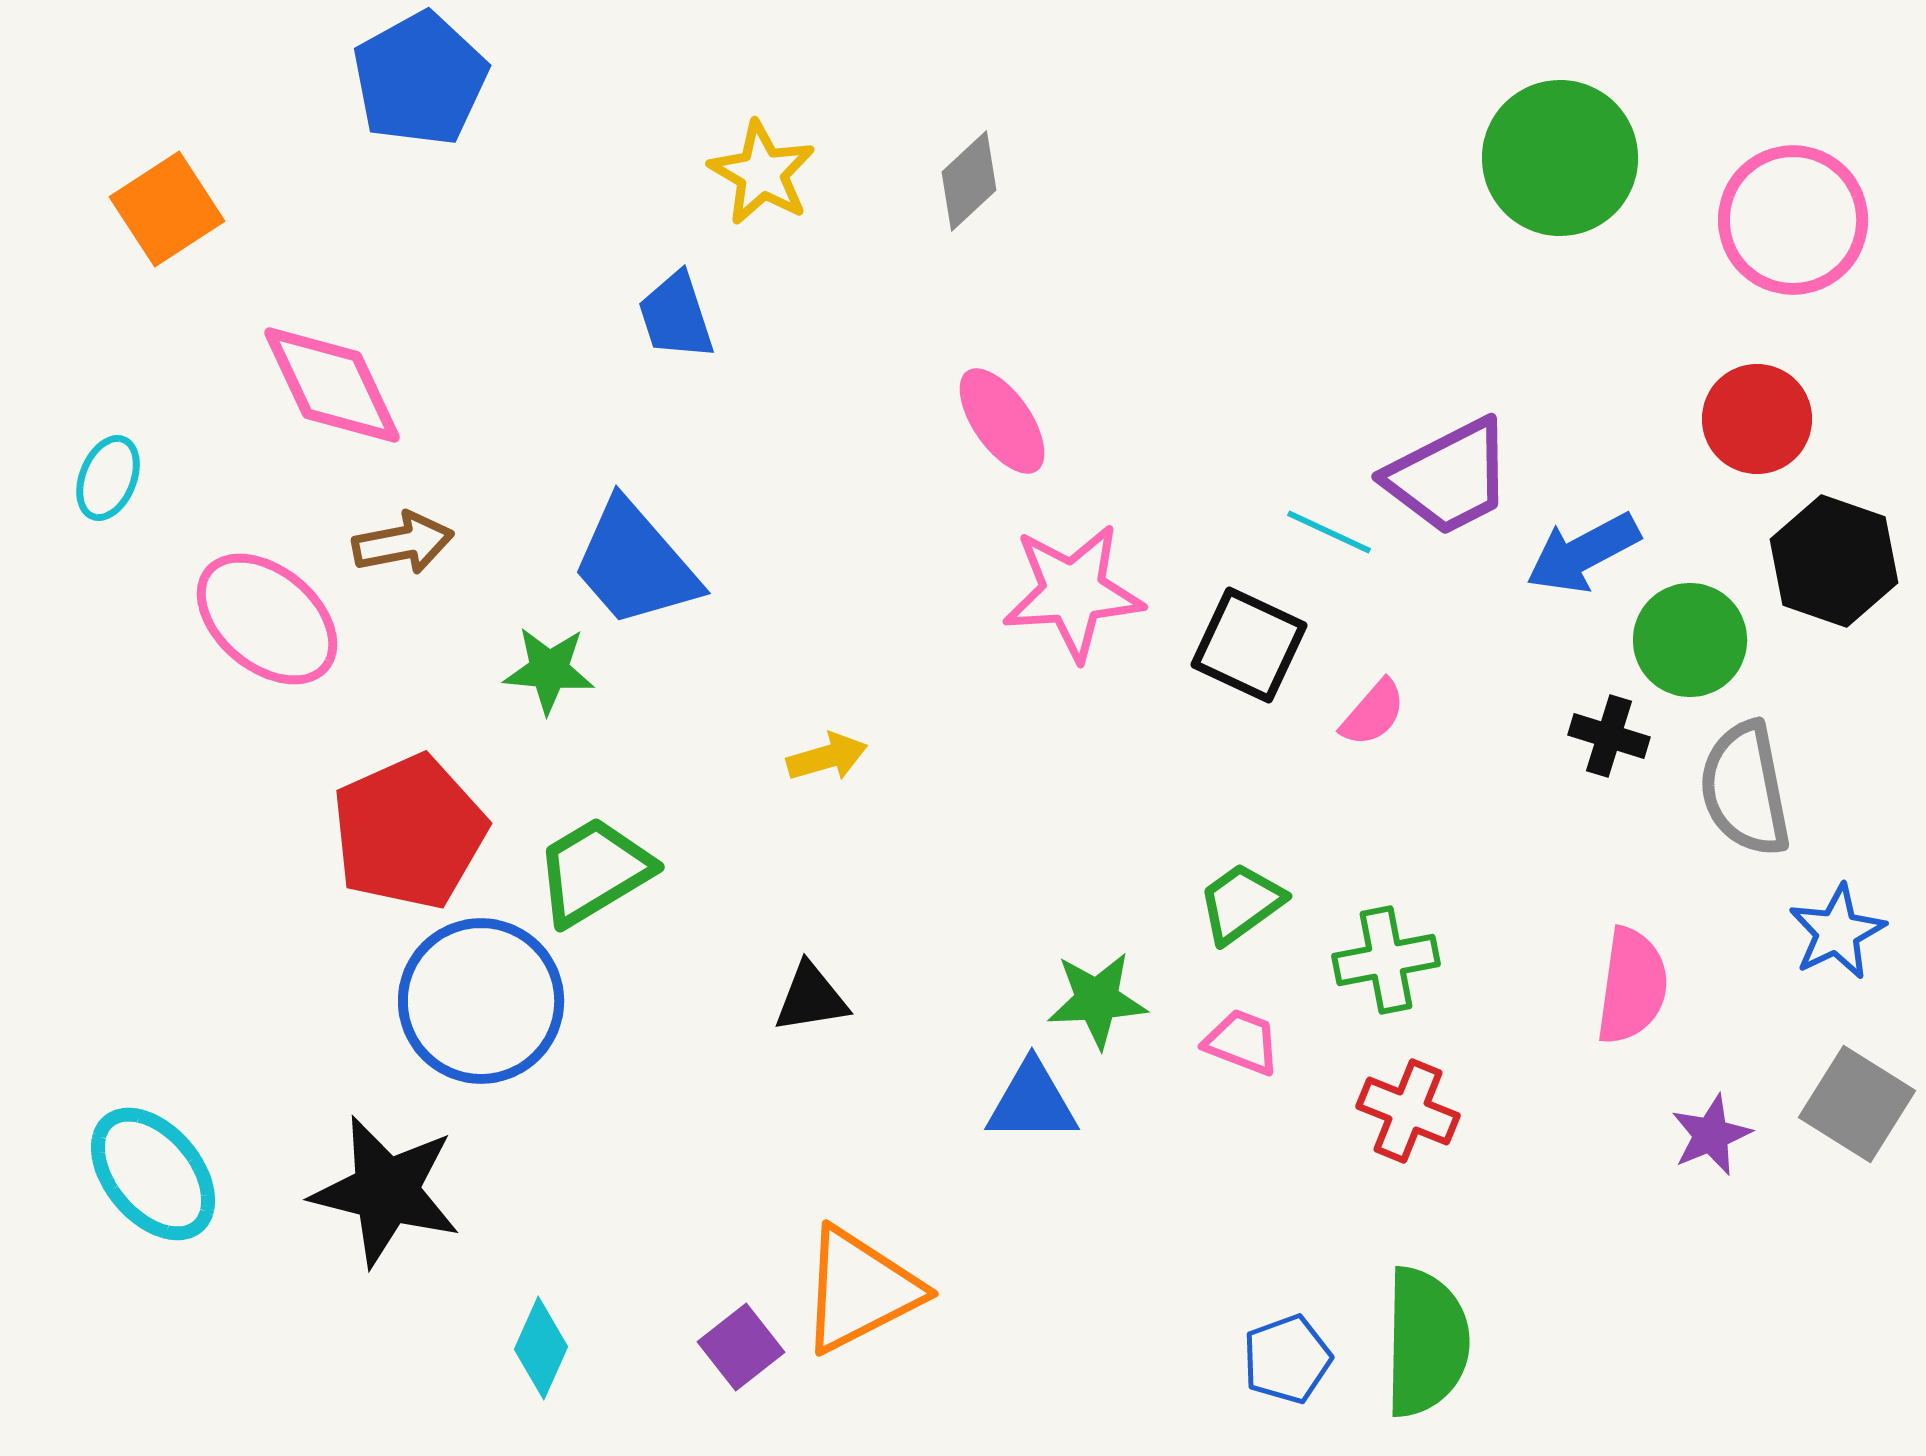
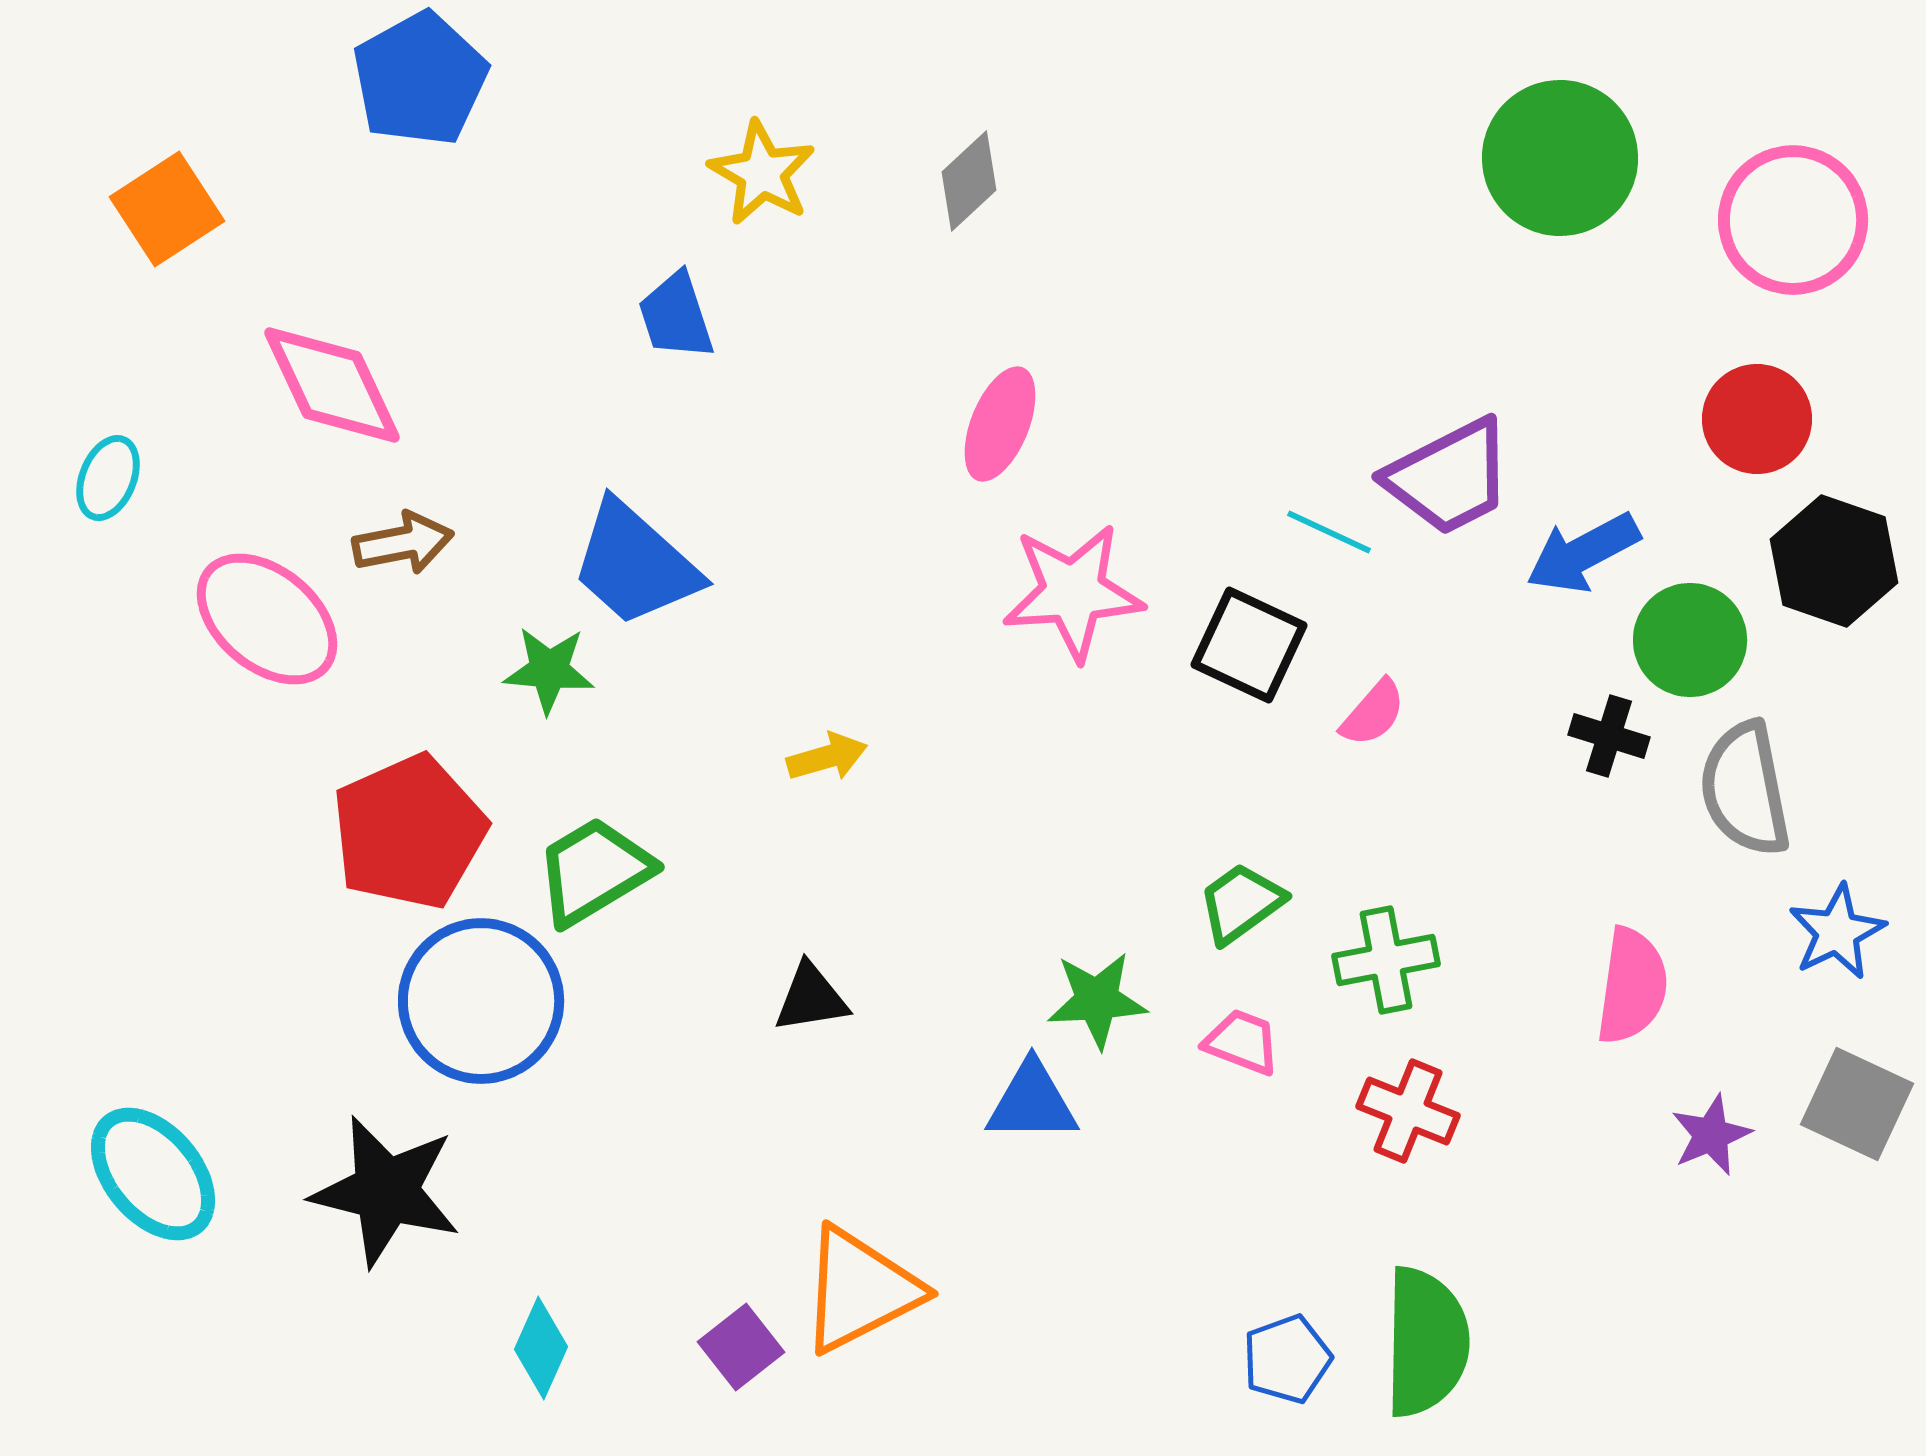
pink ellipse at (1002, 421): moved 2 px left, 3 px down; rotated 57 degrees clockwise
blue trapezoid at (635, 564): rotated 7 degrees counterclockwise
gray square at (1857, 1104): rotated 7 degrees counterclockwise
